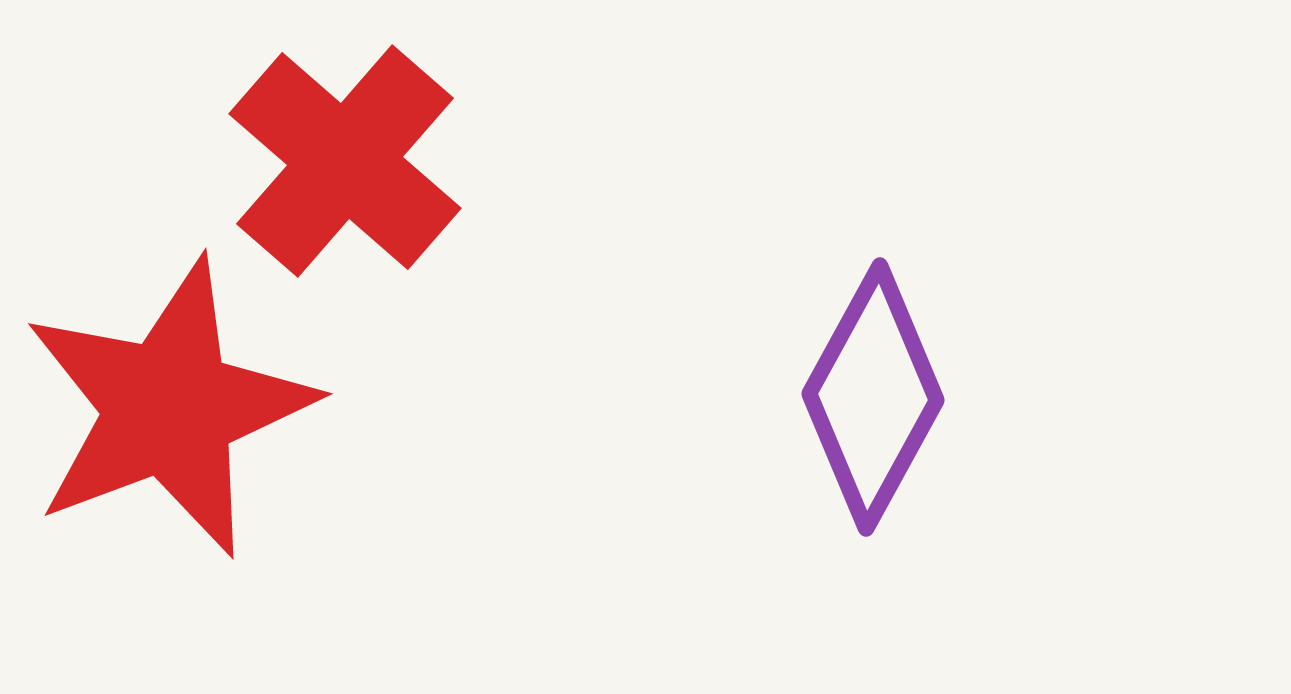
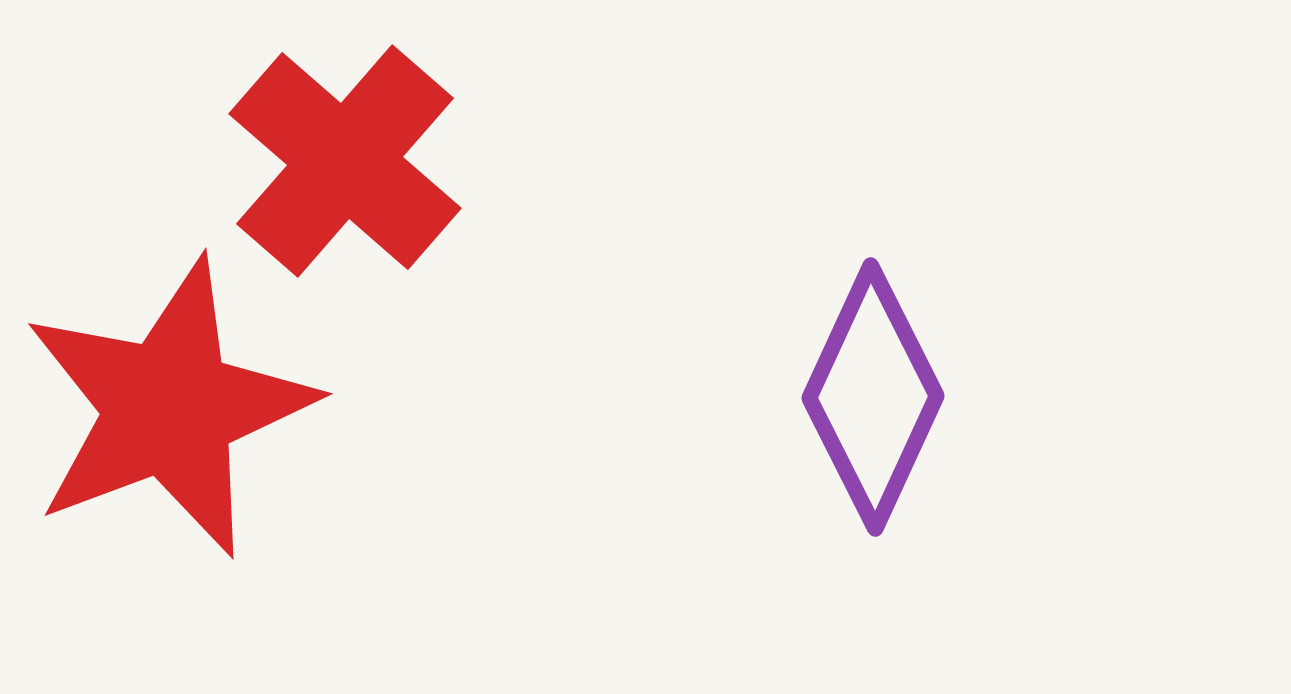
purple diamond: rotated 4 degrees counterclockwise
